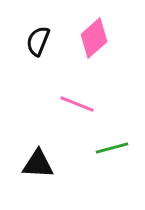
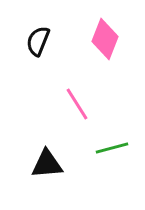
pink diamond: moved 11 px right, 1 px down; rotated 27 degrees counterclockwise
pink line: rotated 36 degrees clockwise
black triangle: moved 9 px right; rotated 8 degrees counterclockwise
